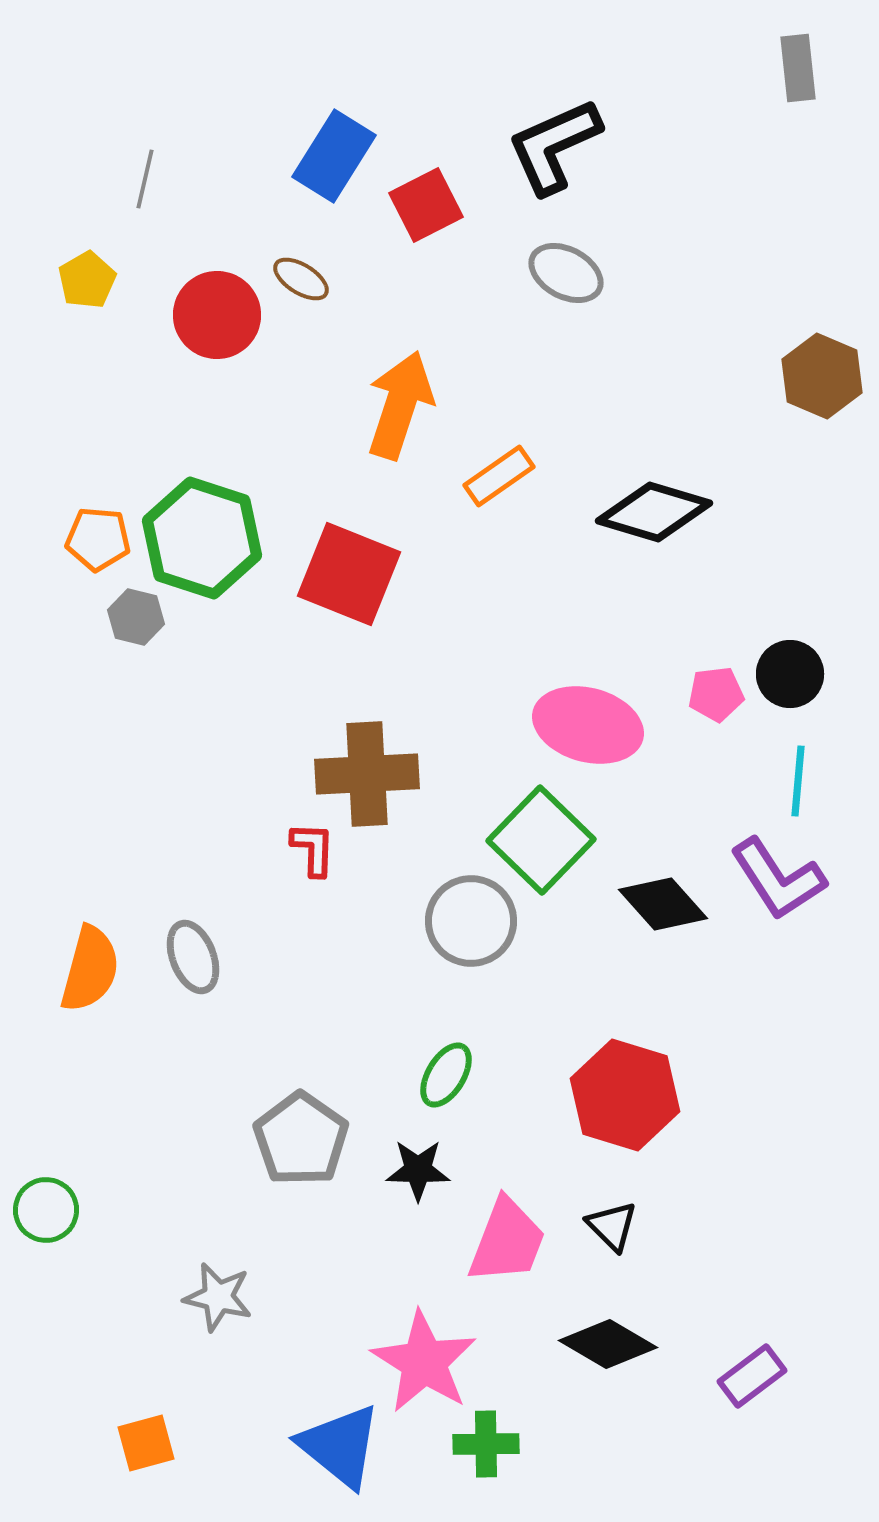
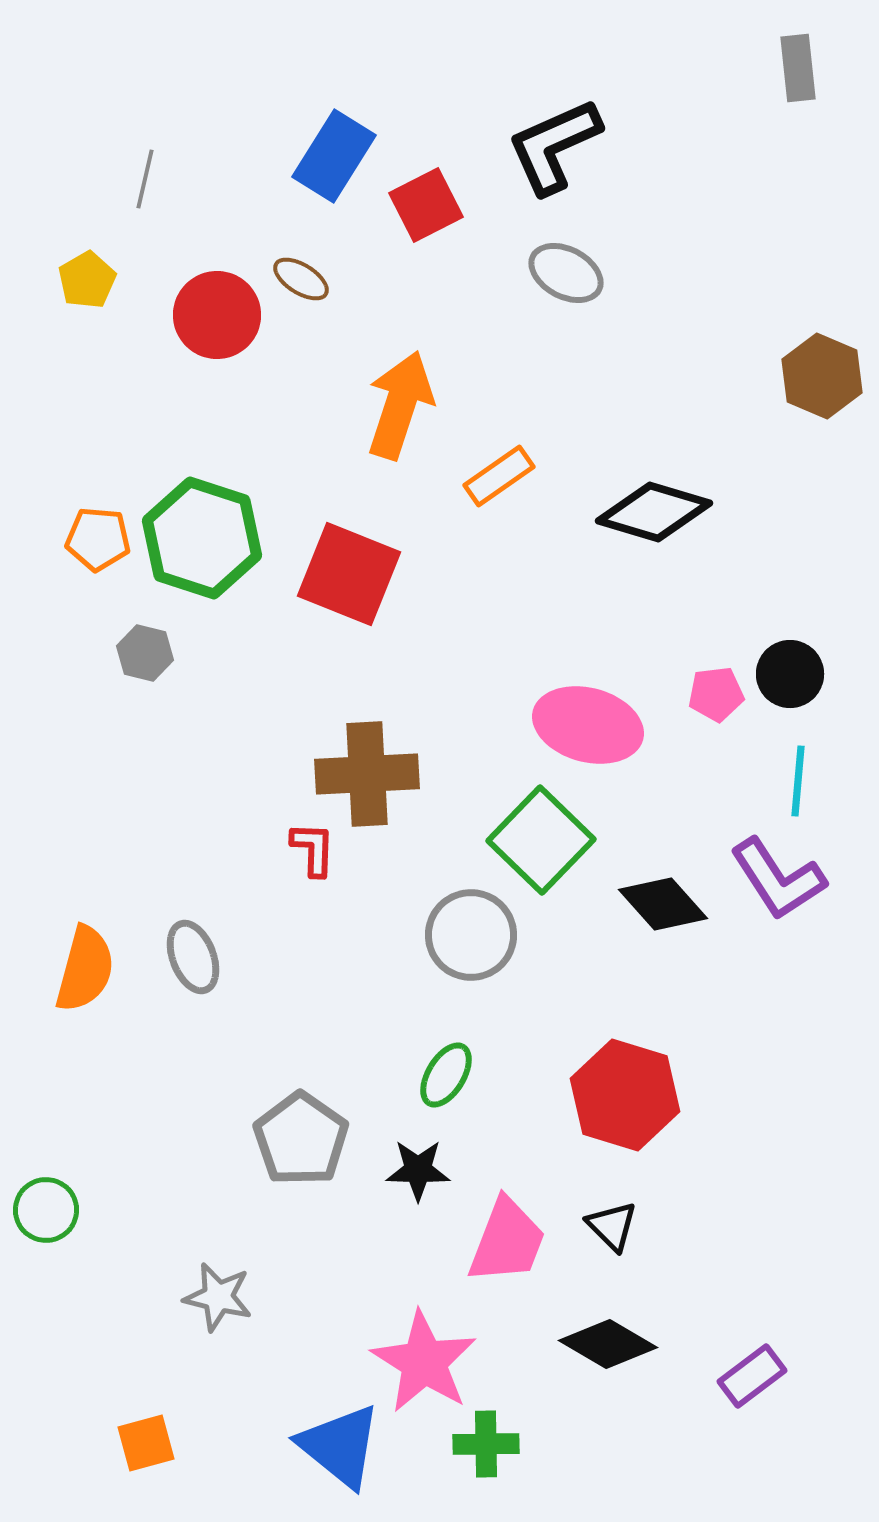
gray hexagon at (136, 617): moved 9 px right, 36 px down
gray circle at (471, 921): moved 14 px down
orange semicircle at (90, 969): moved 5 px left
